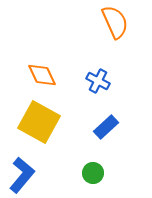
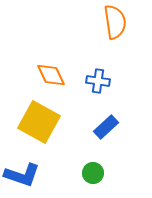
orange semicircle: rotated 16 degrees clockwise
orange diamond: moved 9 px right
blue cross: rotated 20 degrees counterclockwise
blue L-shape: rotated 69 degrees clockwise
